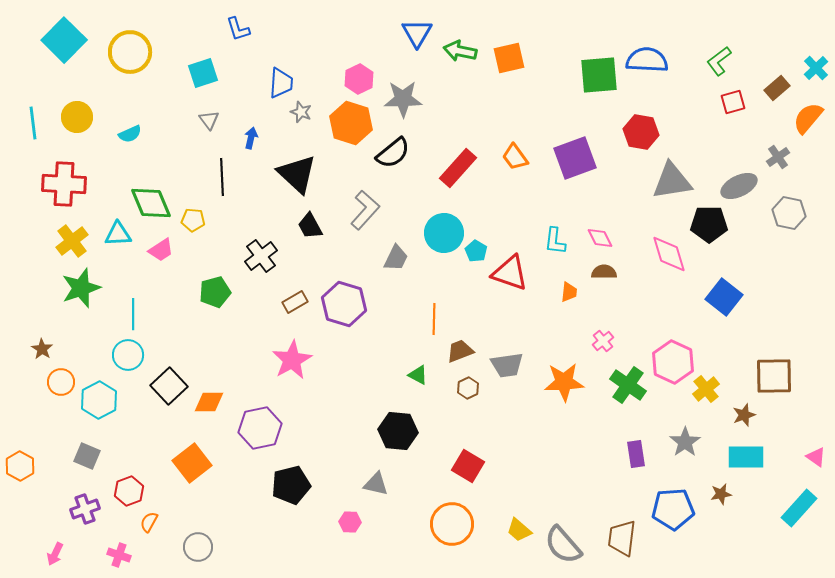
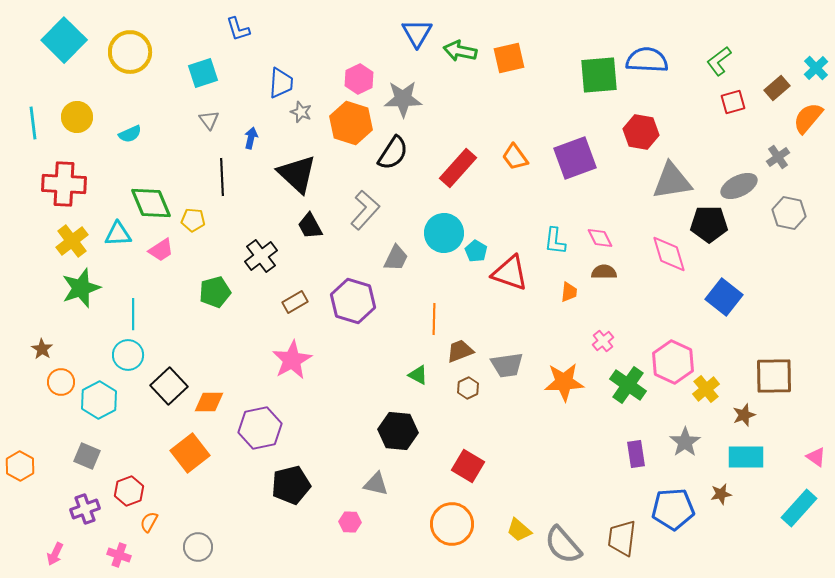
black semicircle at (393, 153): rotated 18 degrees counterclockwise
purple hexagon at (344, 304): moved 9 px right, 3 px up
orange square at (192, 463): moved 2 px left, 10 px up
